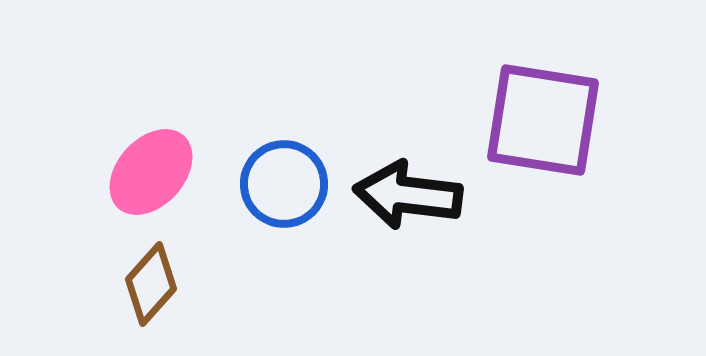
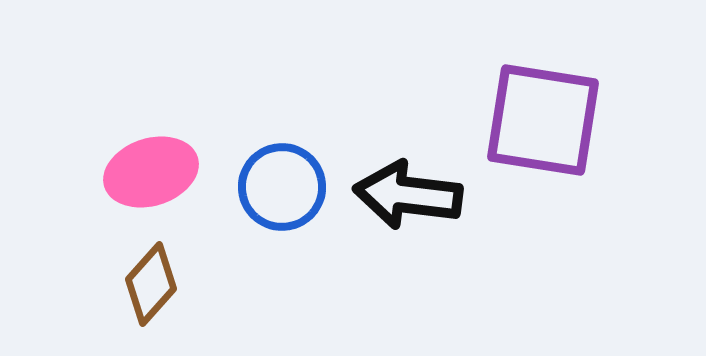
pink ellipse: rotated 30 degrees clockwise
blue circle: moved 2 px left, 3 px down
